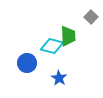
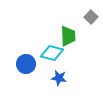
cyan diamond: moved 7 px down
blue circle: moved 1 px left, 1 px down
blue star: rotated 21 degrees counterclockwise
